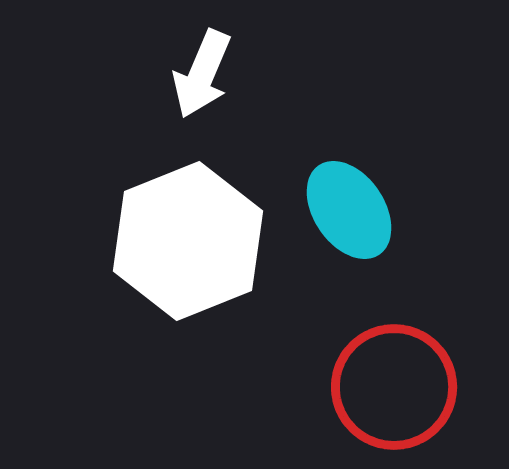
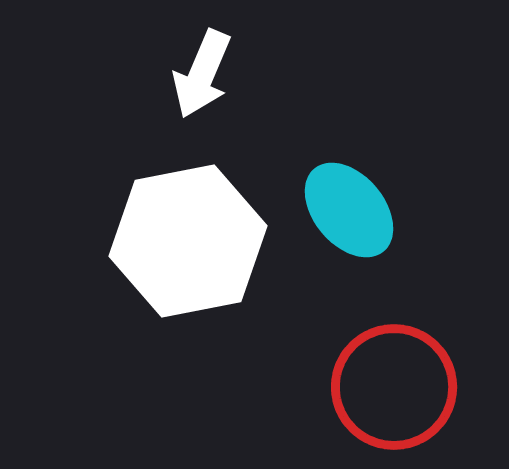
cyan ellipse: rotated 6 degrees counterclockwise
white hexagon: rotated 11 degrees clockwise
